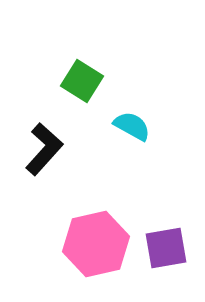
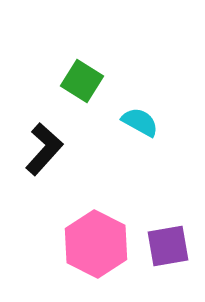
cyan semicircle: moved 8 px right, 4 px up
pink hexagon: rotated 20 degrees counterclockwise
purple square: moved 2 px right, 2 px up
